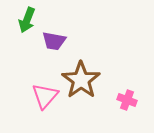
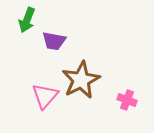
brown star: rotated 9 degrees clockwise
